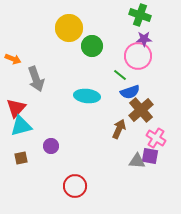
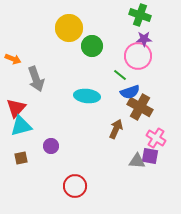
brown cross: moved 1 px left, 3 px up; rotated 20 degrees counterclockwise
brown arrow: moved 3 px left
